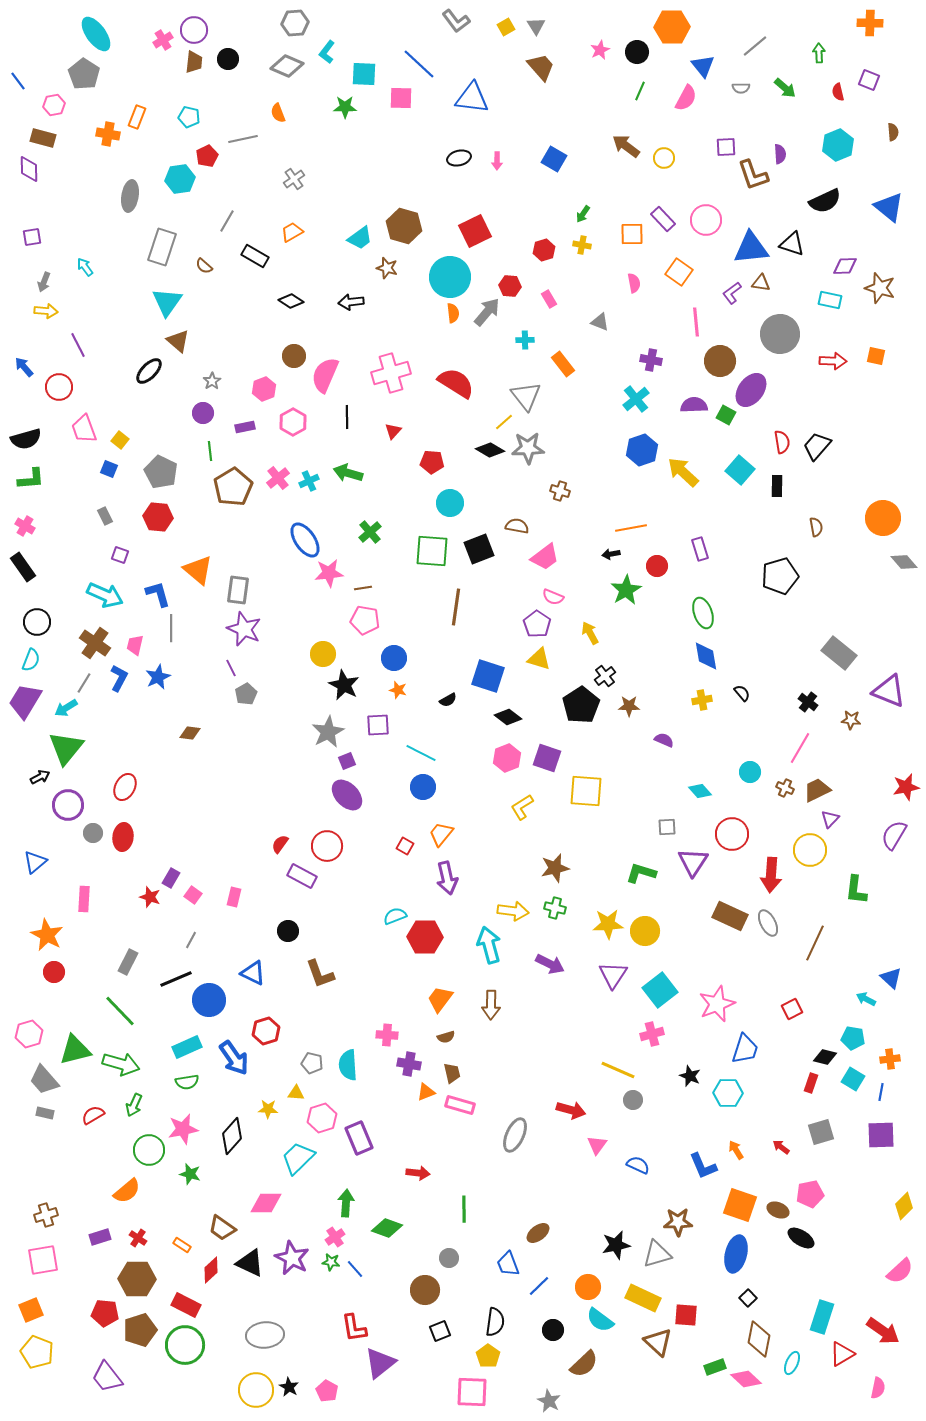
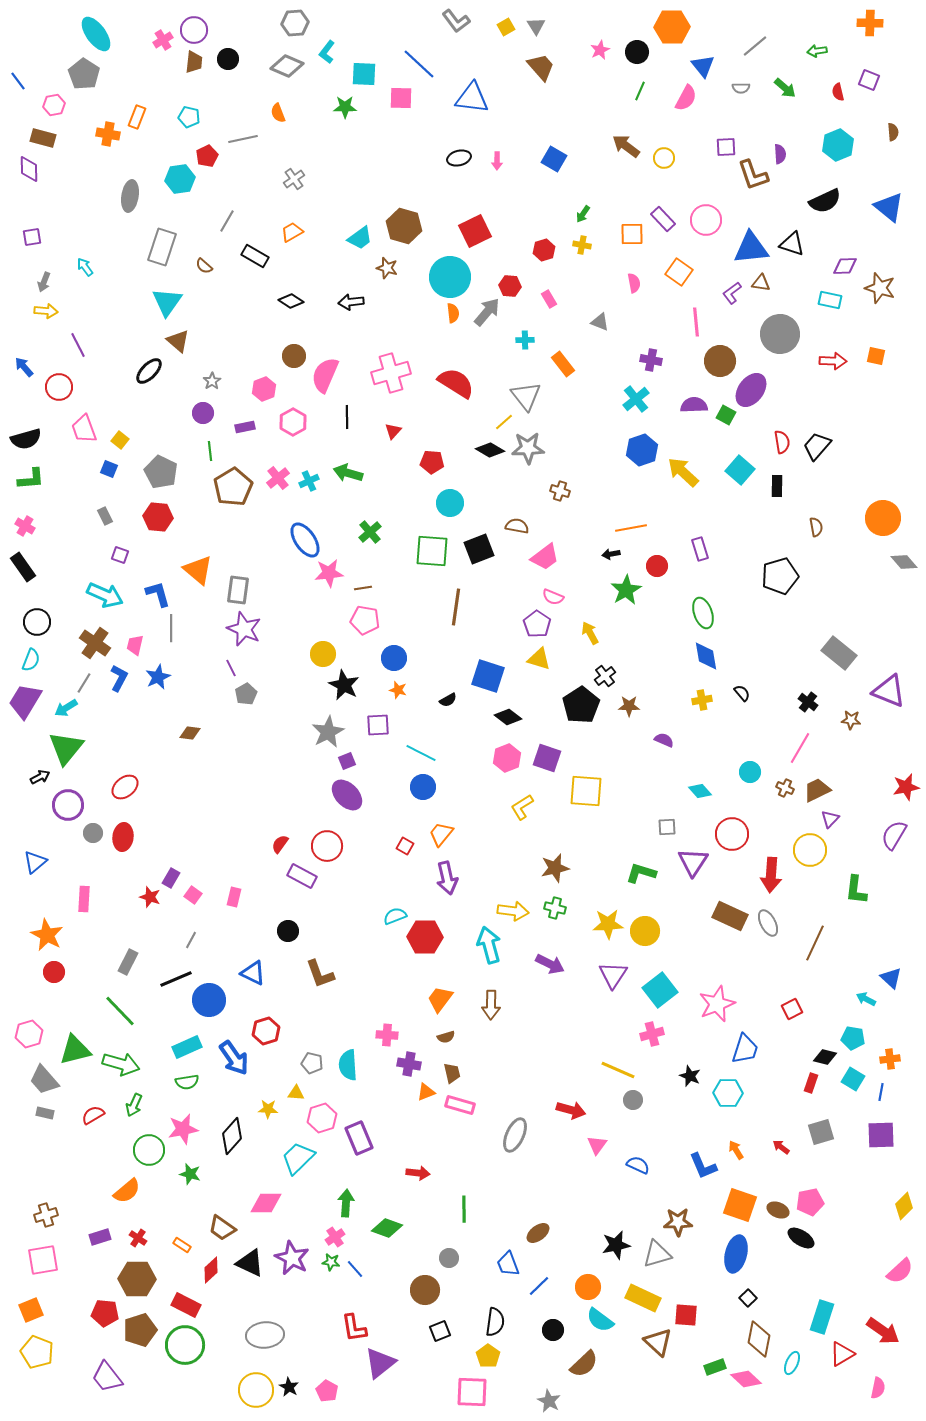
green arrow at (819, 53): moved 2 px left, 2 px up; rotated 96 degrees counterclockwise
red ellipse at (125, 787): rotated 24 degrees clockwise
pink pentagon at (810, 1194): moved 8 px down
